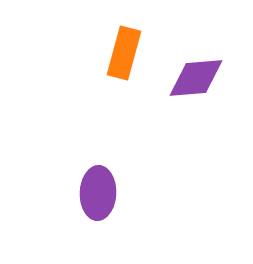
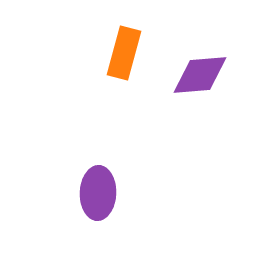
purple diamond: moved 4 px right, 3 px up
